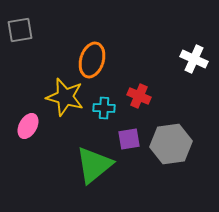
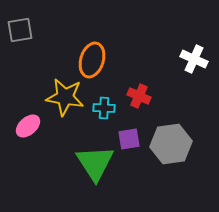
yellow star: rotated 6 degrees counterclockwise
pink ellipse: rotated 20 degrees clockwise
green triangle: moved 1 px right, 2 px up; rotated 24 degrees counterclockwise
